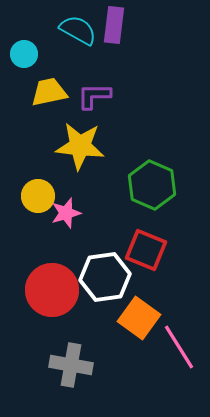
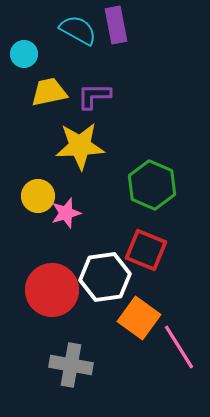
purple rectangle: moved 2 px right; rotated 18 degrees counterclockwise
yellow star: rotated 9 degrees counterclockwise
